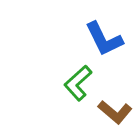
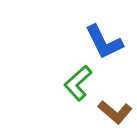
blue L-shape: moved 3 px down
